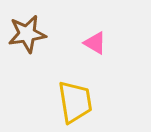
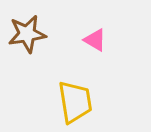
pink triangle: moved 3 px up
